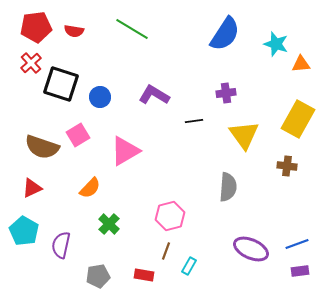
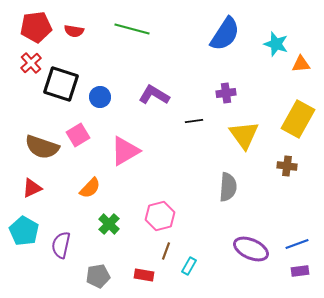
green line: rotated 16 degrees counterclockwise
pink hexagon: moved 10 px left
